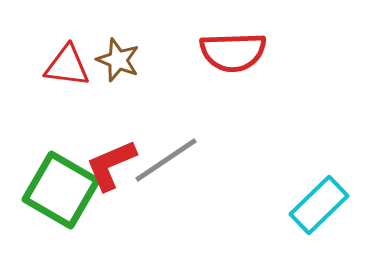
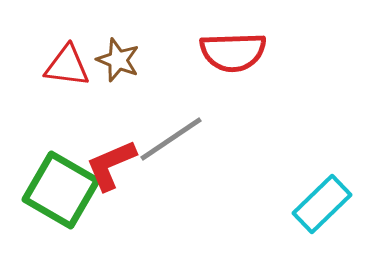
gray line: moved 5 px right, 21 px up
cyan rectangle: moved 3 px right, 1 px up
